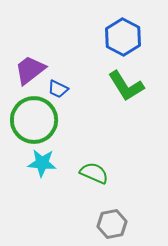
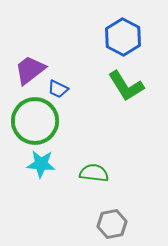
green circle: moved 1 px right, 1 px down
cyan star: moved 1 px left, 1 px down
green semicircle: rotated 16 degrees counterclockwise
